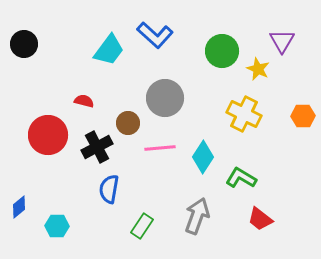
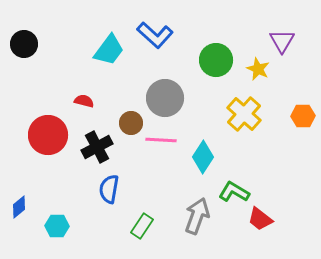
green circle: moved 6 px left, 9 px down
yellow cross: rotated 16 degrees clockwise
brown circle: moved 3 px right
pink line: moved 1 px right, 8 px up; rotated 8 degrees clockwise
green L-shape: moved 7 px left, 14 px down
